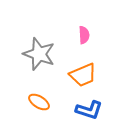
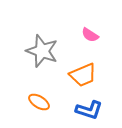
pink semicircle: moved 6 px right; rotated 126 degrees clockwise
gray star: moved 3 px right, 3 px up
